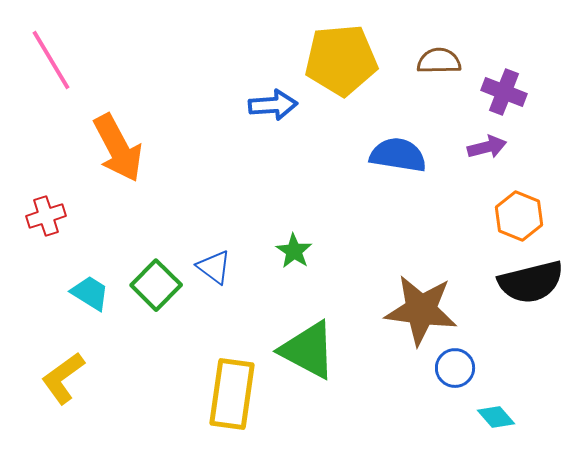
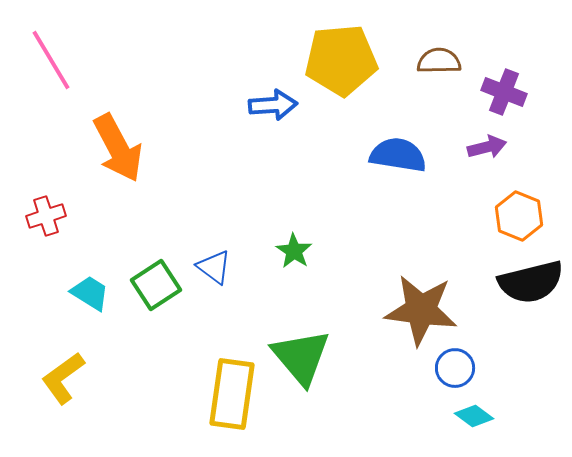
green square: rotated 12 degrees clockwise
green triangle: moved 7 px left, 7 px down; rotated 22 degrees clockwise
cyan diamond: moved 22 px left, 1 px up; rotated 12 degrees counterclockwise
